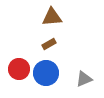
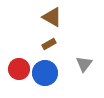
brown triangle: rotated 35 degrees clockwise
blue circle: moved 1 px left
gray triangle: moved 15 px up; rotated 30 degrees counterclockwise
